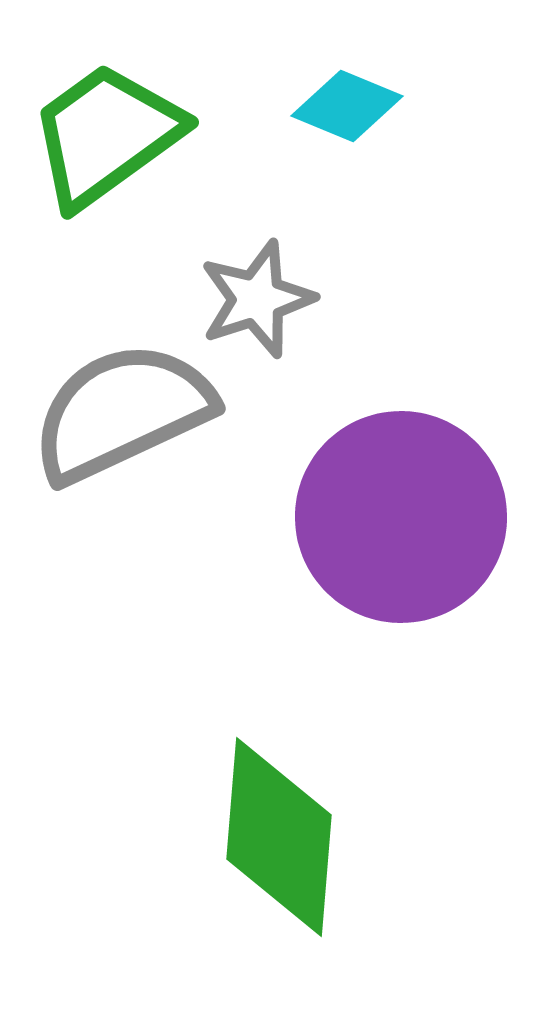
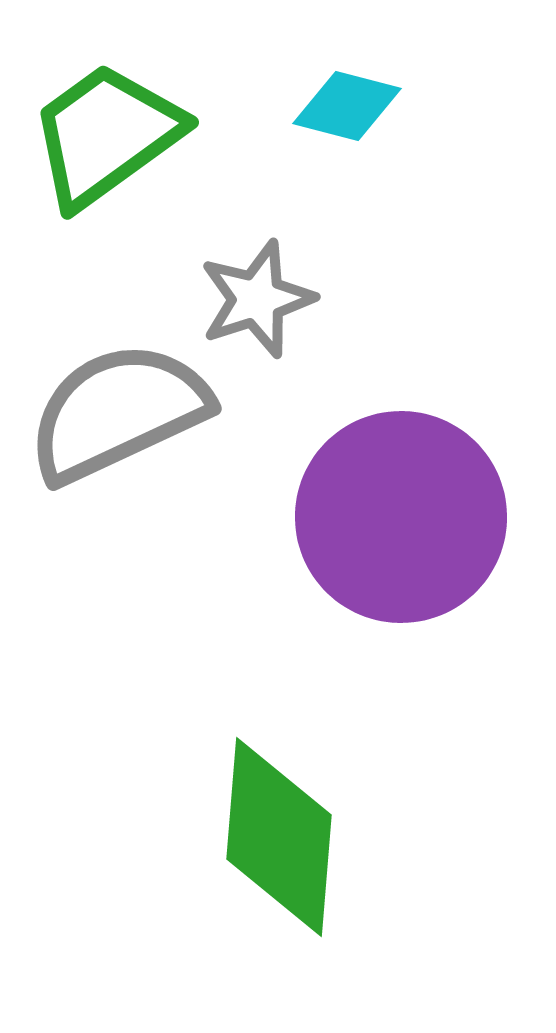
cyan diamond: rotated 8 degrees counterclockwise
gray semicircle: moved 4 px left
